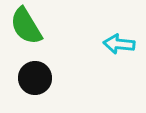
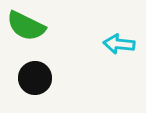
green semicircle: rotated 33 degrees counterclockwise
